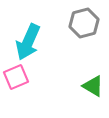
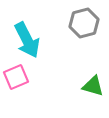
cyan arrow: moved 1 px left, 2 px up; rotated 51 degrees counterclockwise
green triangle: rotated 15 degrees counterclockwise
